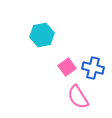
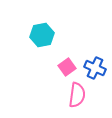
blue cross: moved 2 px right; rotated 10 degrees clockwise
pink semicircle: moved 1 px left, 2 px up; rotated 140 degrees counterclockwise
